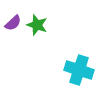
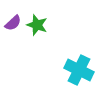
cyan cross: rotated 8 degrees clockwise
